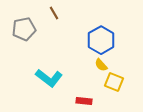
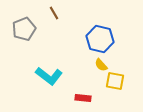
gray pentagon: rotated 10 degrees counterclockwise
blue hexagon: moved 1 px left, 1 px up; rotated 16 degrees counterclockwise
cyan L-shape: moved 2 px up
yellow square: moved 1 px right, 1 px up; rotated 12 degrees counterclockwise
red rectangle: moved 1 px left, 3 px up
